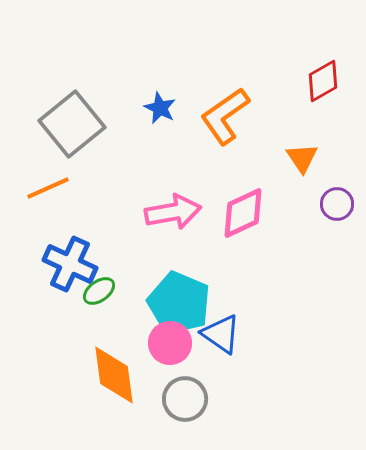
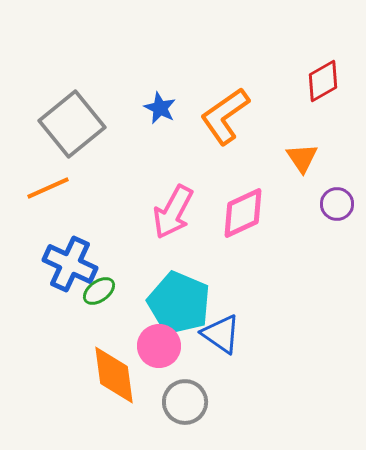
pink arrow: rotated 128 degrees clockwise
pink circle: moved 11 px left, 3 px down
gray circle: moved 3 px down
